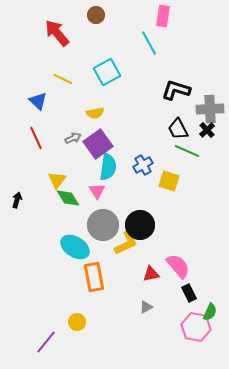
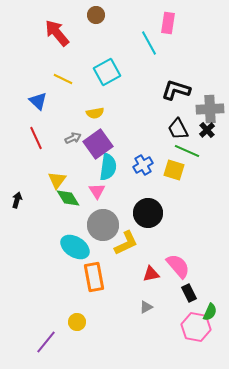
pink rectangle: moved 5 px right, 7 px down
yellow square: moved 5 px right, 11 px up
black circle: moved 8 px right, 12 px up
